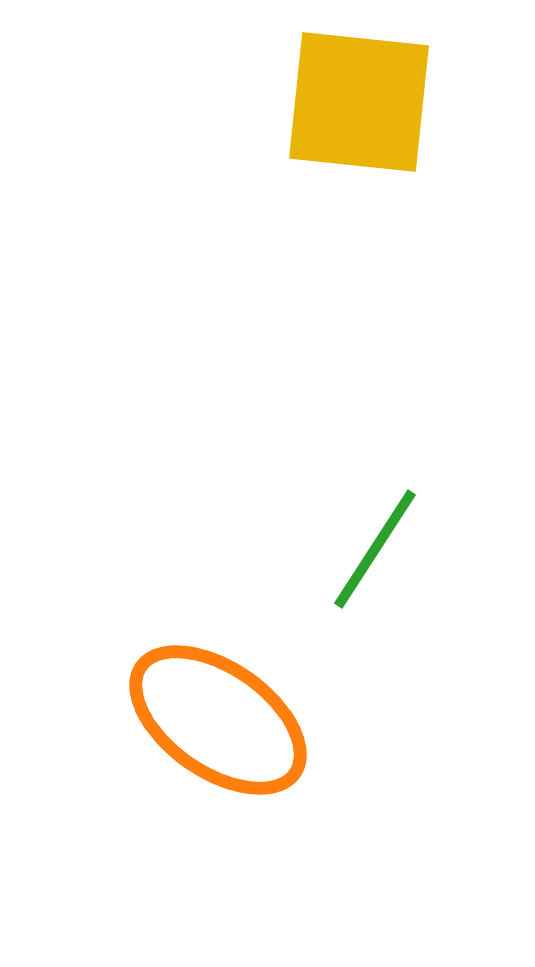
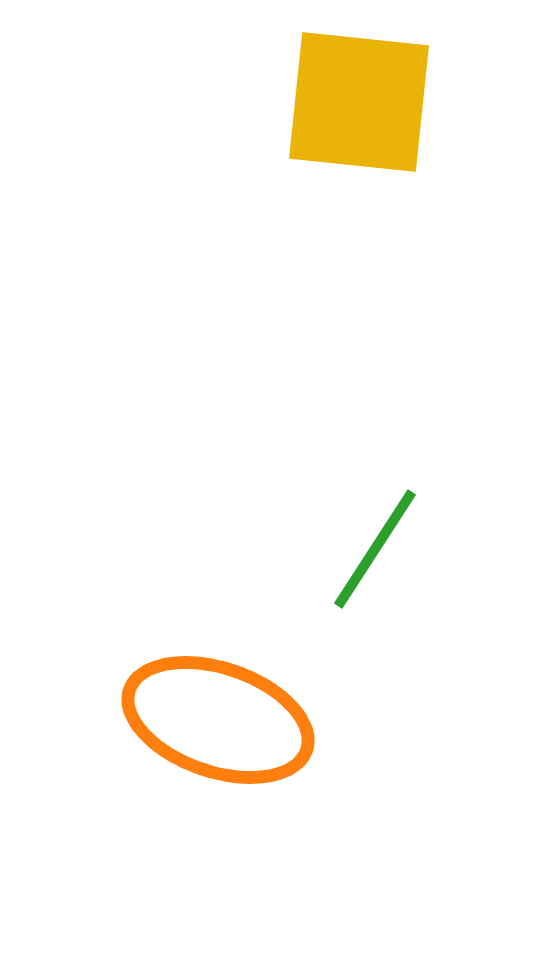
orange ellipse: rotated 16 degrees counterclockwise
